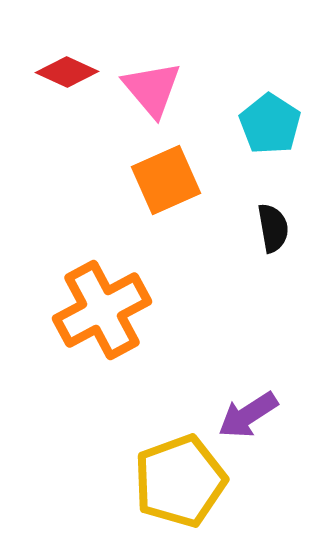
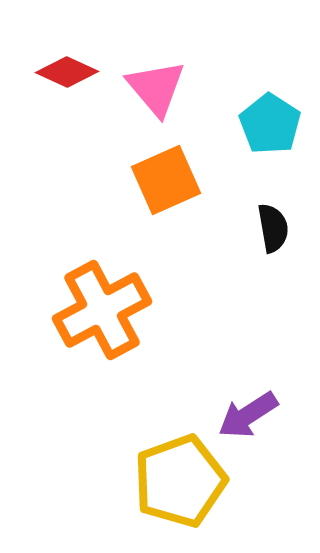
pink triangle: moved 4 px right, 1 px up
